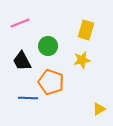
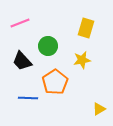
yellow rectangle: moved 2 px up
black trapezoid: rotated 15 degrees counterclockwise
orange pentagon: moved 4 px right; rotated 20 degrees clockwise
